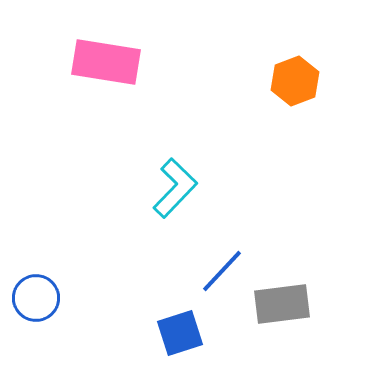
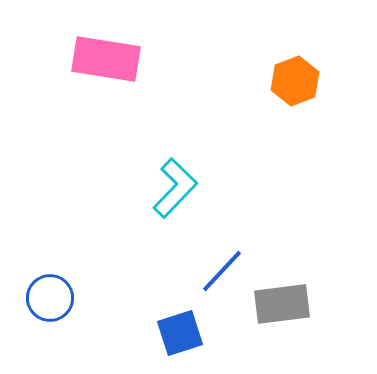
pink rectangle: moved 3 px up
blue circle: moved 14 px right
